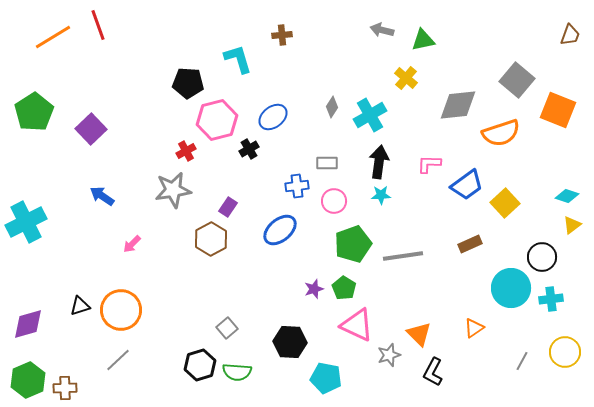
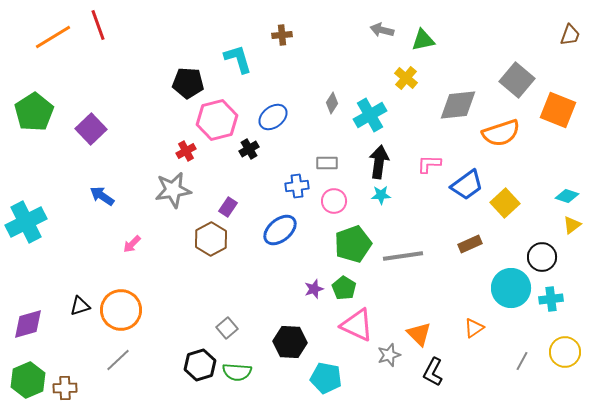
gray diamond at (332, 107): moved 4 px up
